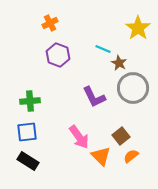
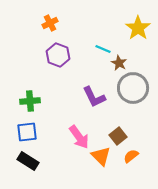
brown square: moved 3 px left
